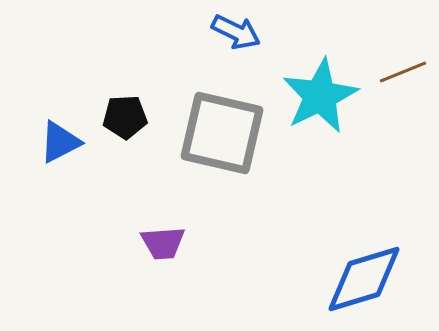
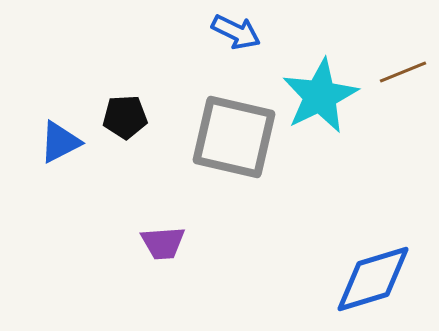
gray square: moved 12 px right, 4 px down
blue diamond: moved 9 px right
